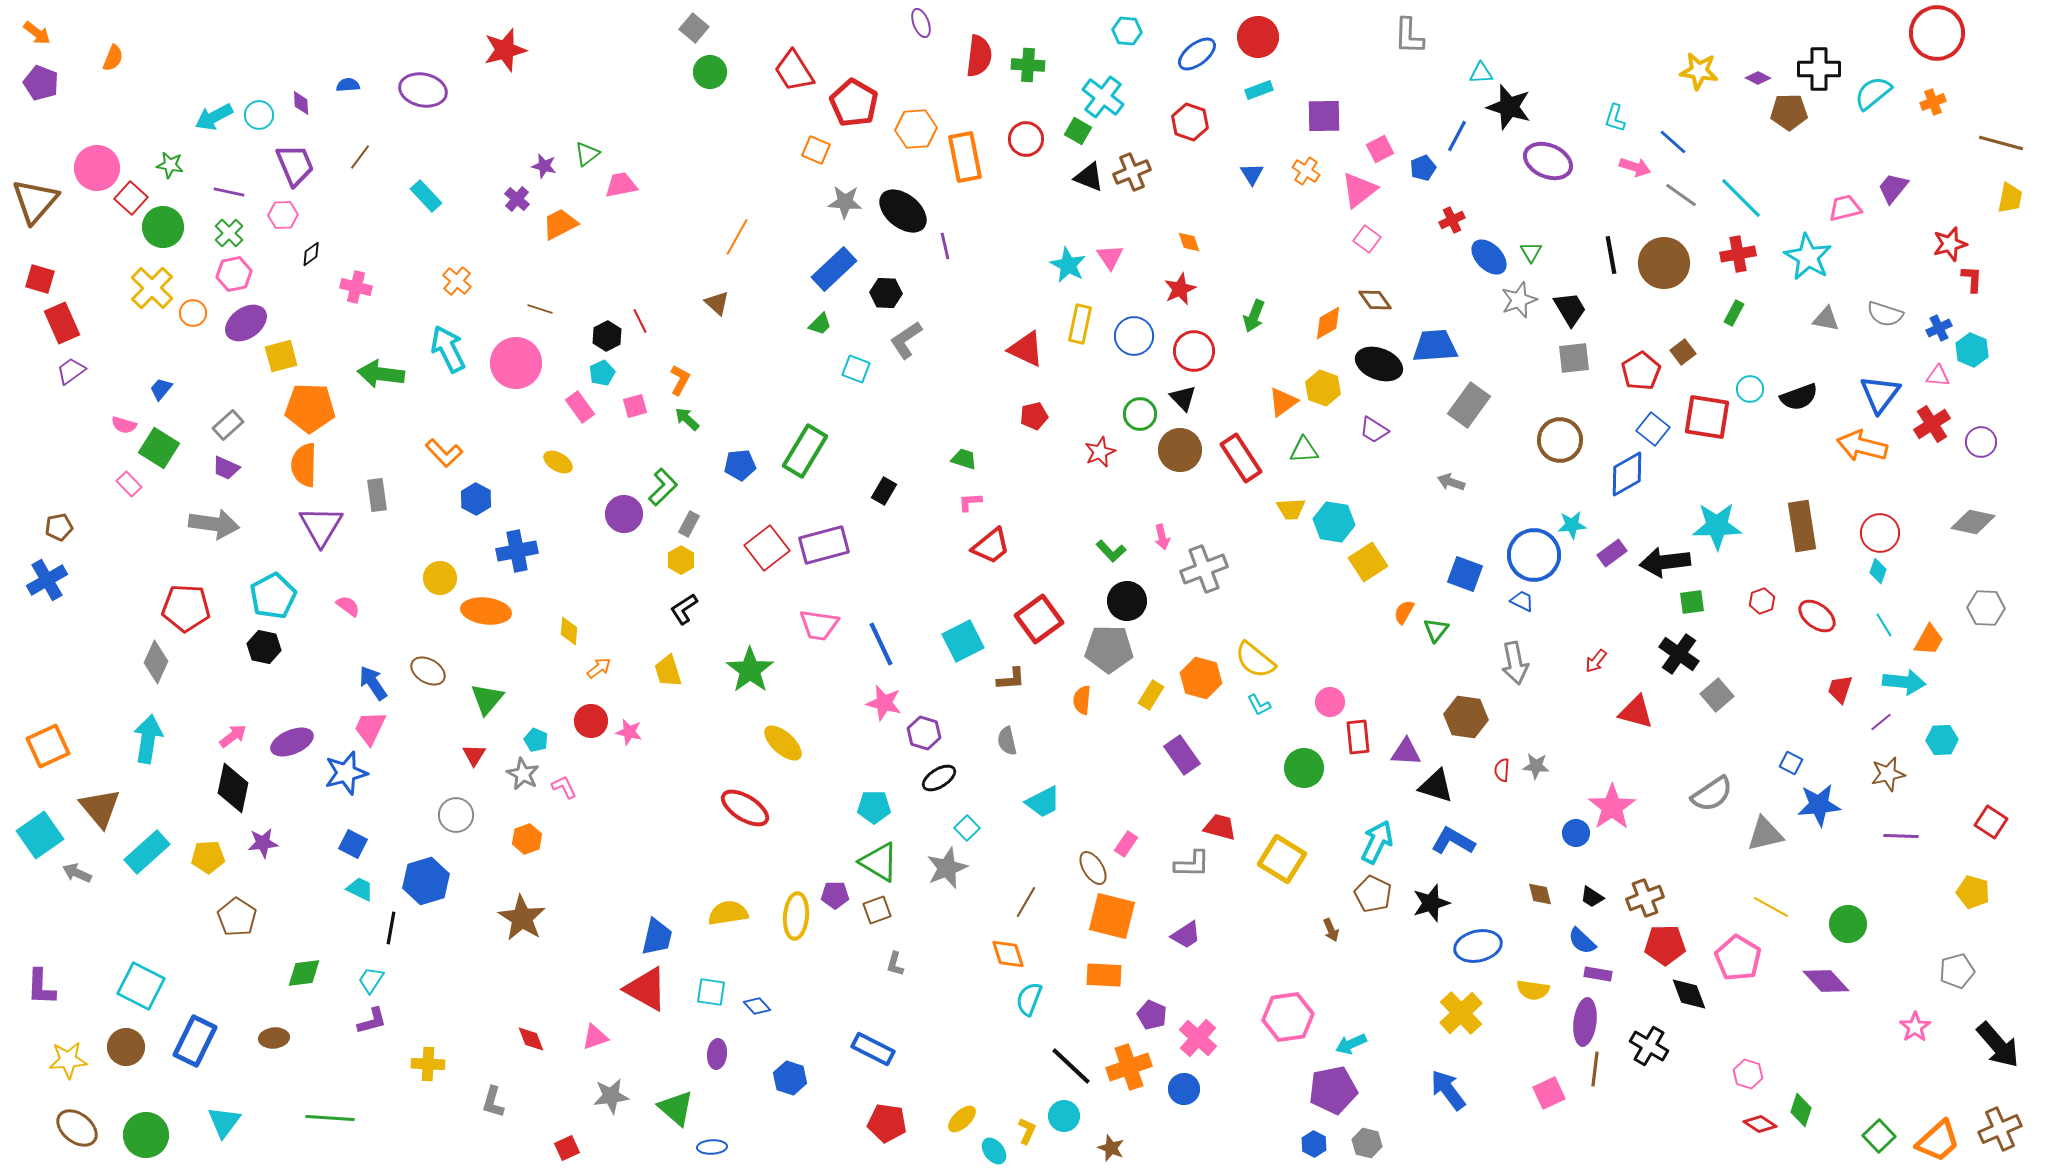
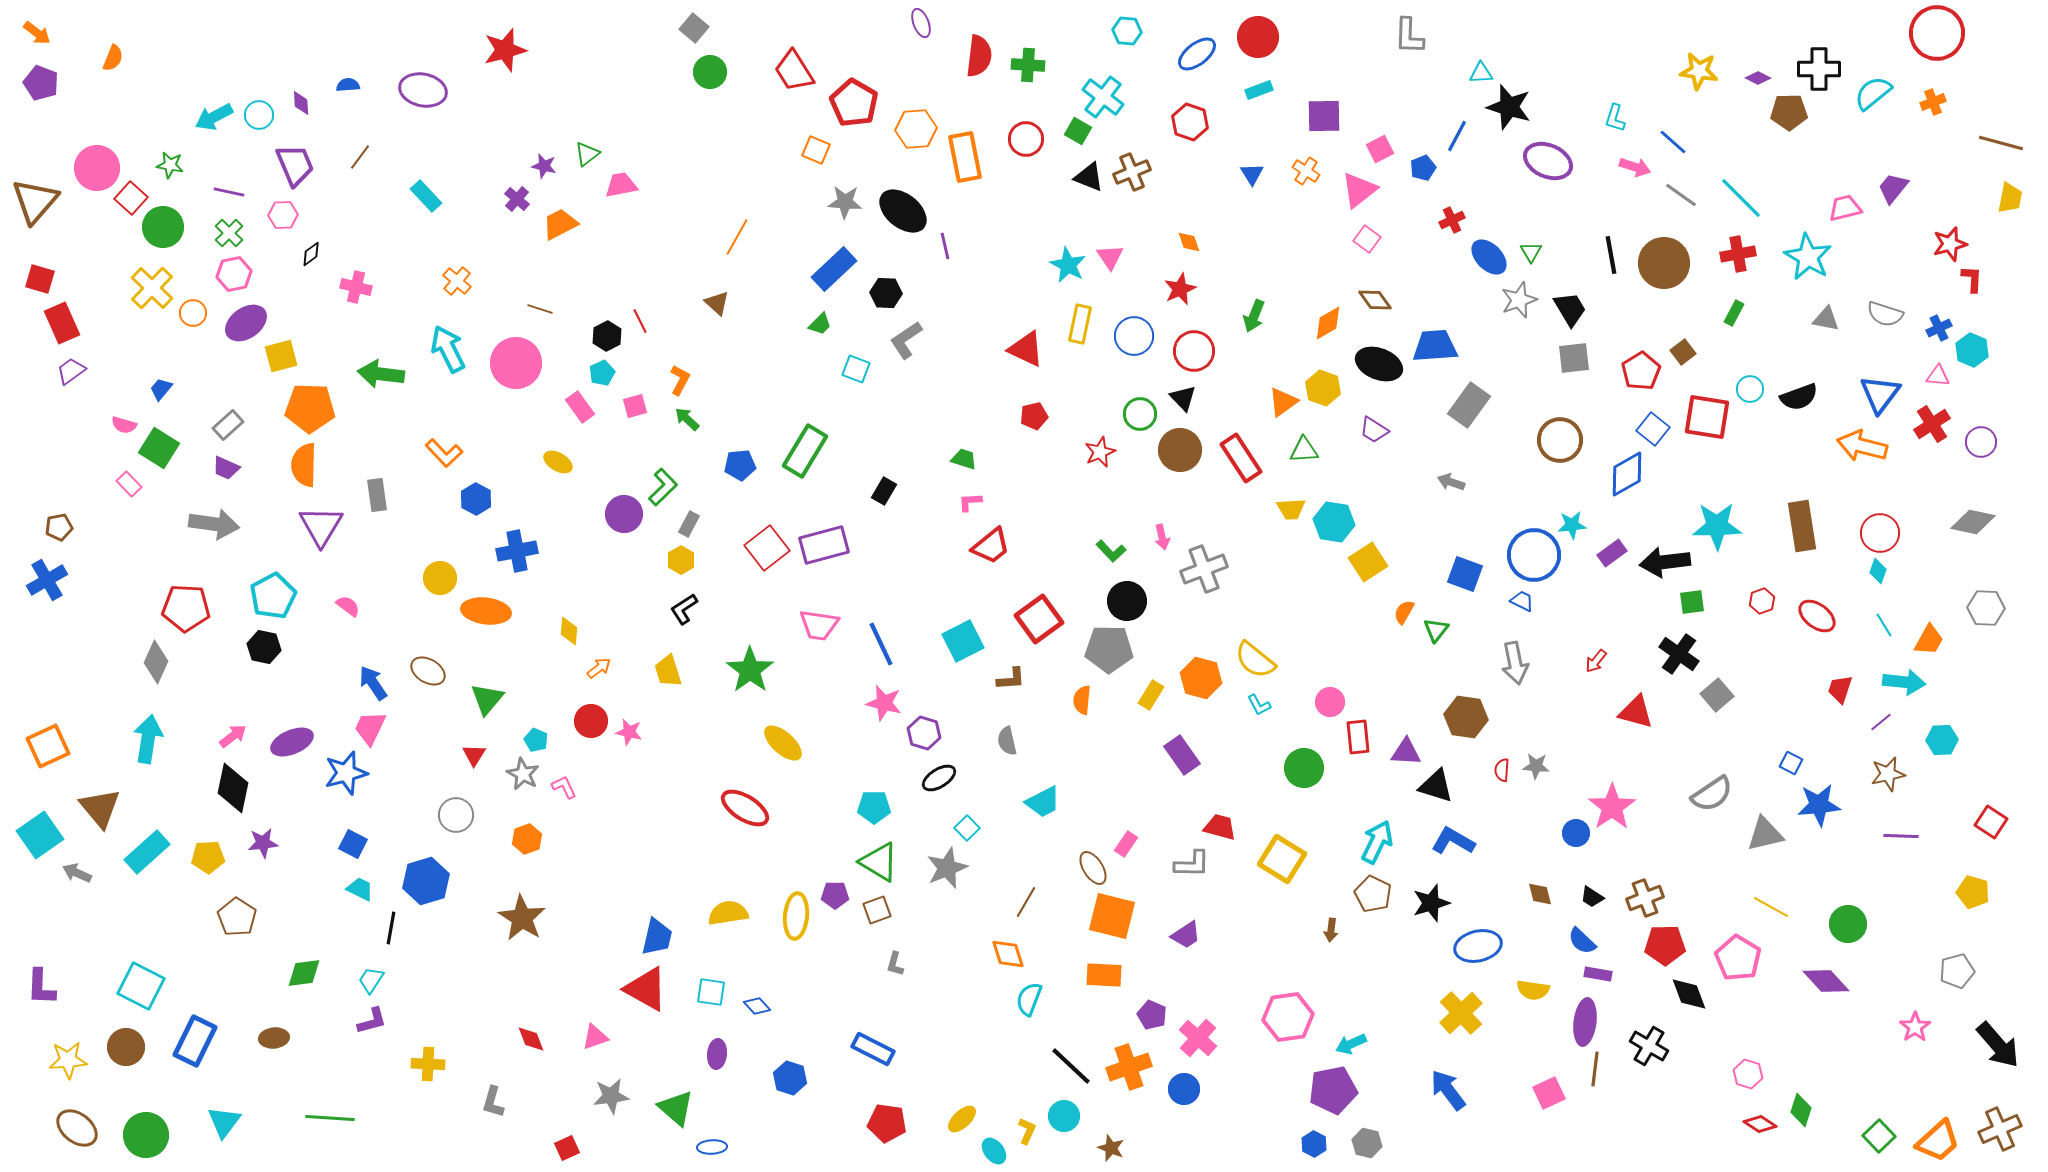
brown arrow at (1331, 930): rotated 30 degrees clockwise
